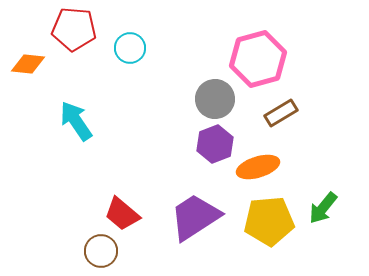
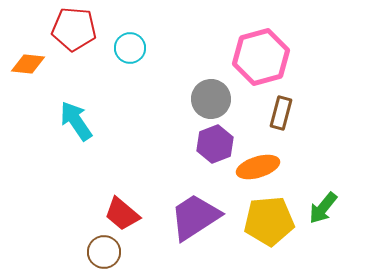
pink hexagon: moved 3 px right, 2 px up
gray circle: moved 4 px left
brown rectangle: rotated 44 degrees counterclockwise
brown circle: moved 3 px right, 1 px down
